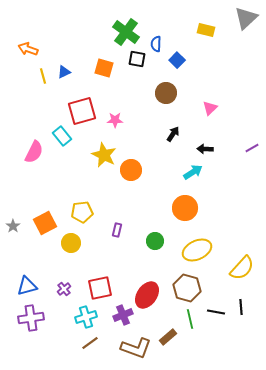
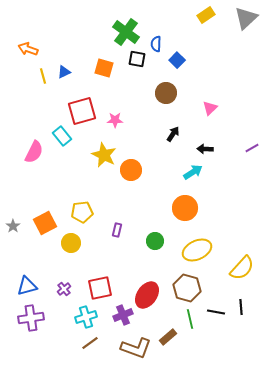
yellow rectangle at (206, 30): moved 15 px up; rotated 48 degrees counterclockwise
